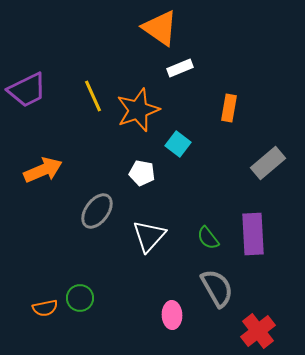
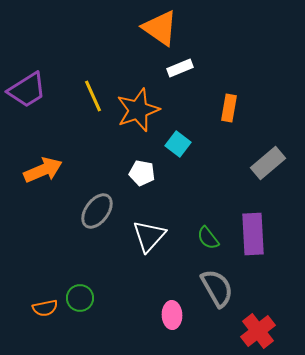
purple trapezoid: rotated 6 degrees counterclockwise
